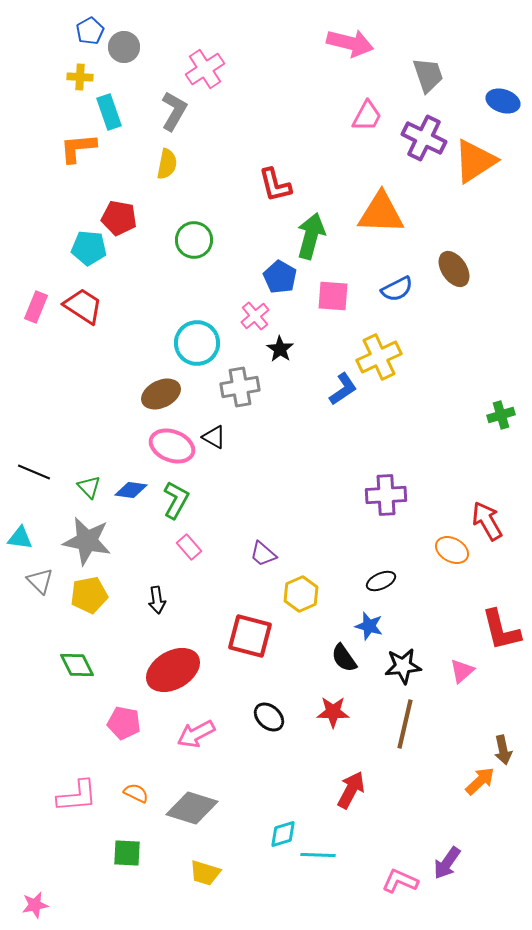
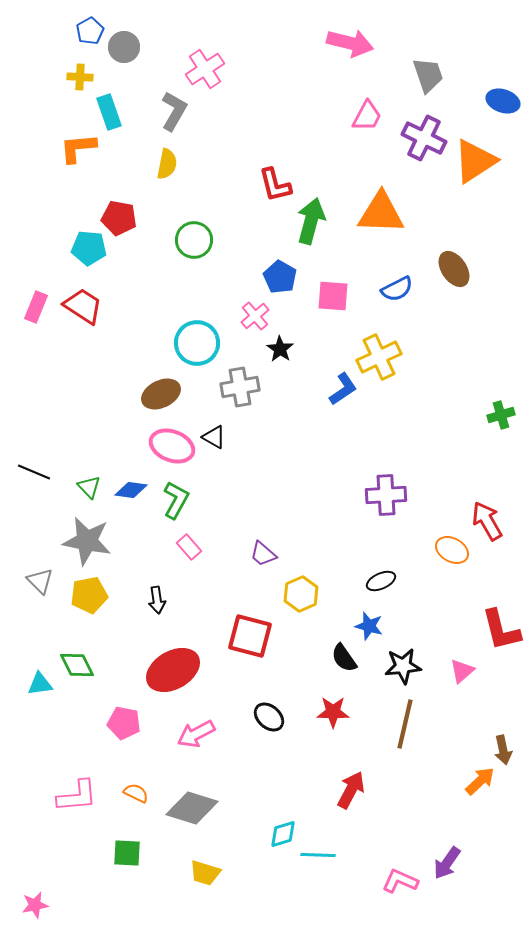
green arrow at (311, 236): moved 15 px up
cyan triangle at (20, 538): moved 20 px right, 146 px down; rotated 16 degrees counterclockwise
